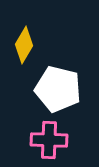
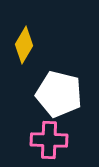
white pentagon: moved 1 px right, 5 px down
